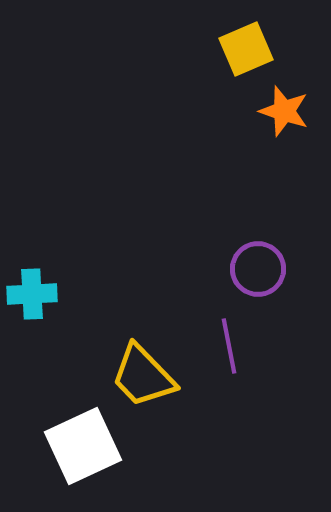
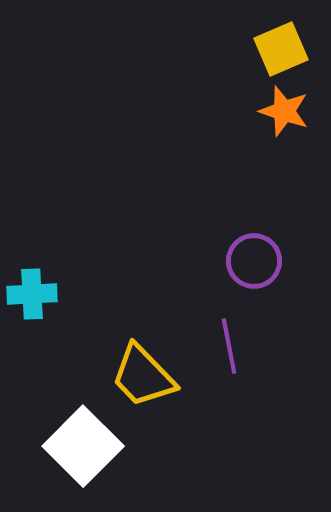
yellow square: moved 35 px right
purple circle: moved 4 px left, 8 px up
white square: rotated 20 degrees counterclockwise
